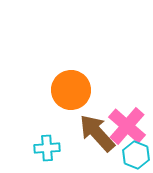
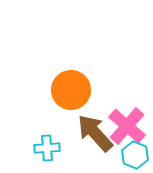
brown arrow: moved 2 px left
cyan hexagon: moved 1 px left
